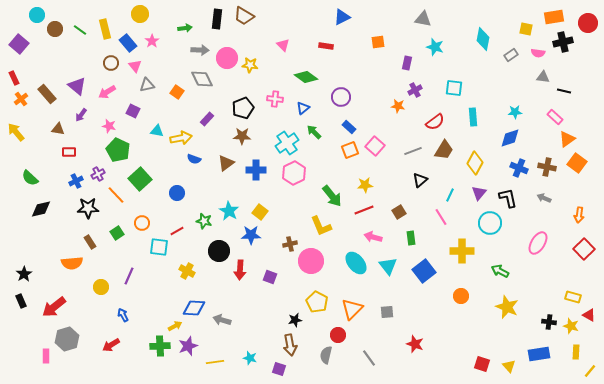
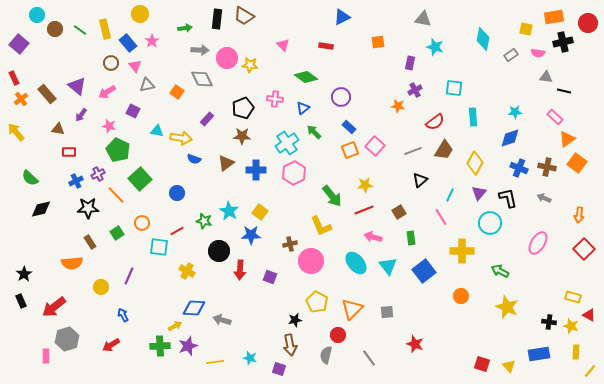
purple rectangle at (407, 63): moved 3 px right
gray triangle at (543, 77): moved 3 px right
yellow arrow at (181, 138): rotated 20 degrees clockwise
